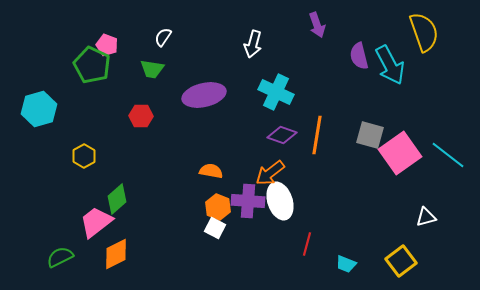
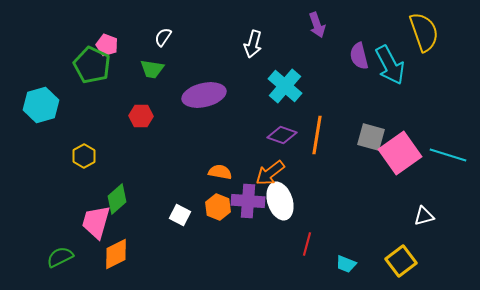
cyan cross: moved 9 px right, 6 px up; rotated 16 degrees clockwise
cyan hexagon: moved 2 px right, 4 px up
gray square: moved 1 px right, 2 px down
cyan line: rotated 21 degrees counterclockwise
orange semicircle: moved 9 px right, 1 px down
white triangle: moved 2 px left, 1 px up
pink trapezoid: rotated 36 degrees counterclockwise
white square: moved 35 px left, 13 px up
